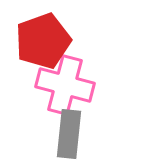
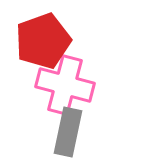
gray rectangle: moved 1 px left, 2 px up; rotated 6 degrees clockwise
